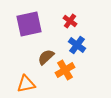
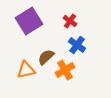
purple square: moved 3 px up; rotated 20 degrees counterclockwise
orange triangle: moved 14 px up
